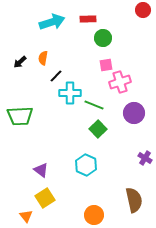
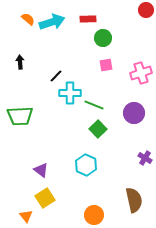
red circle: moved 3 px right
orange semicircle: moved 15 px left, 39 px up; rotated 120 degrees clockwise
black arrow: rotated 128 degrees clockwise
pink cross: moved 21 px right, 9 px up
